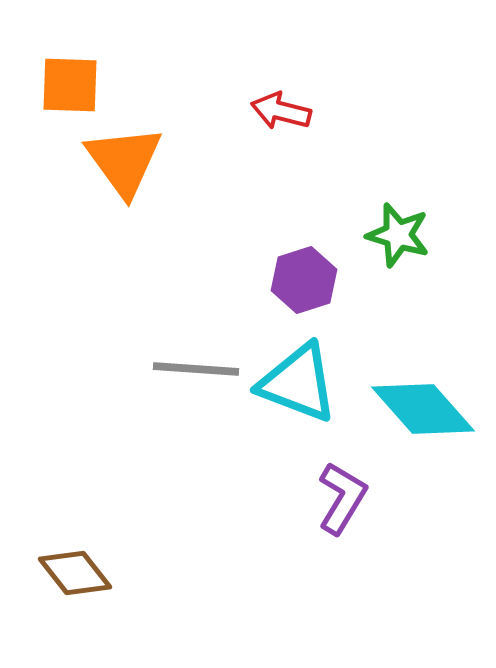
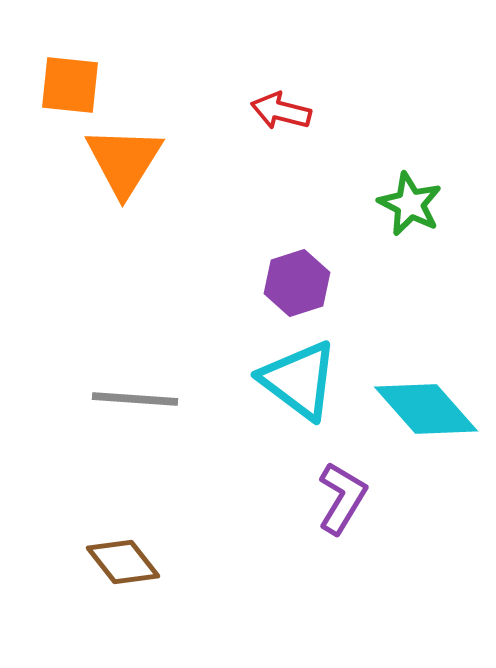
orange square: rotated 4 degrees clockwise
orange triangle: rotated 8 degrees clockwise
green star: moved 12 px right, 31 px up; rotated 10 degrees clockwise
purple hexagon: moved 7 px left, 3 px down
gray line: moved 61 px left, 30 px down
cyan triangle: moved 1 px right, 3 px up; rotated 16 degrees clockwise
cyan diamond: moved 3 px right
brown diamond: moved 48 px right, 11 px up
